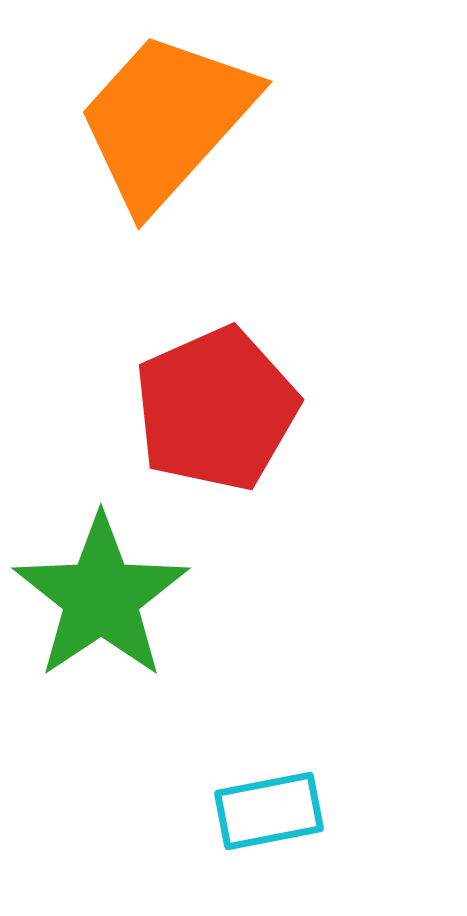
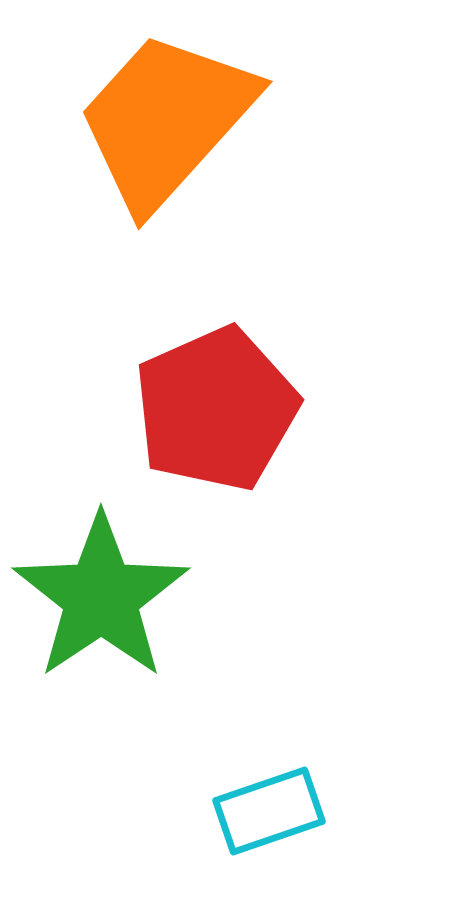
cyan rectangle: rotated 8 degrees counterclockwise
